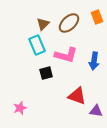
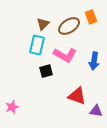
orange rectangle: moved 6 px left
brown ellipse: moved 3 px down; rotated 10 degrees clockwise
cyan rectangle: rotated 36 degrees clockwise
pink L-shape: moved 1 px left; rotated 15 degrees clockwise
black square: moved 2 px up
pink star: moved 8 px left, 1 px up
